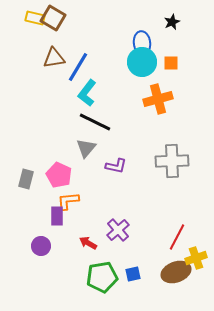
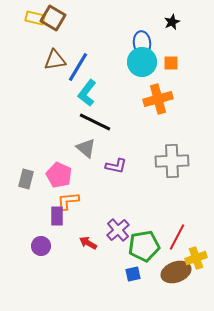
brown triangle: moved 1 px right, 2 px down
gray triangle: rotated 30 degrees counterclockwise
green pentagon: moved 42 px right, 31 px up
